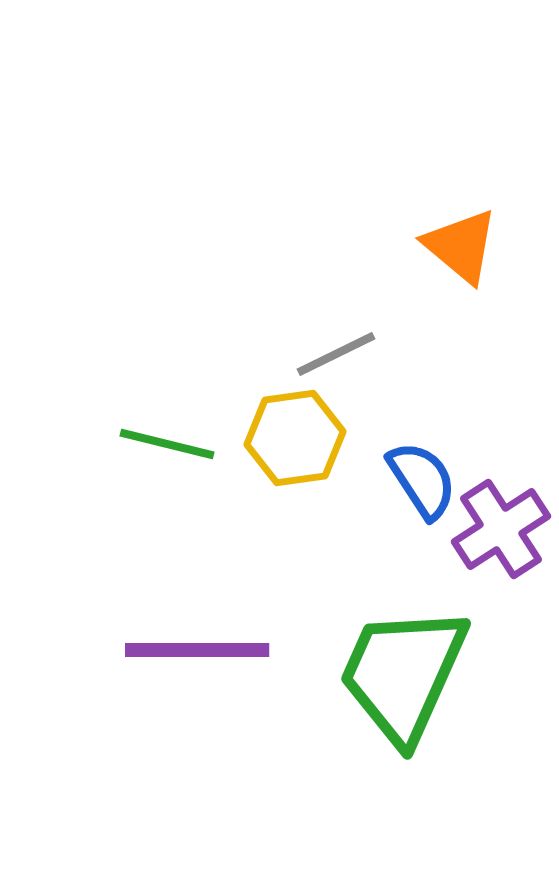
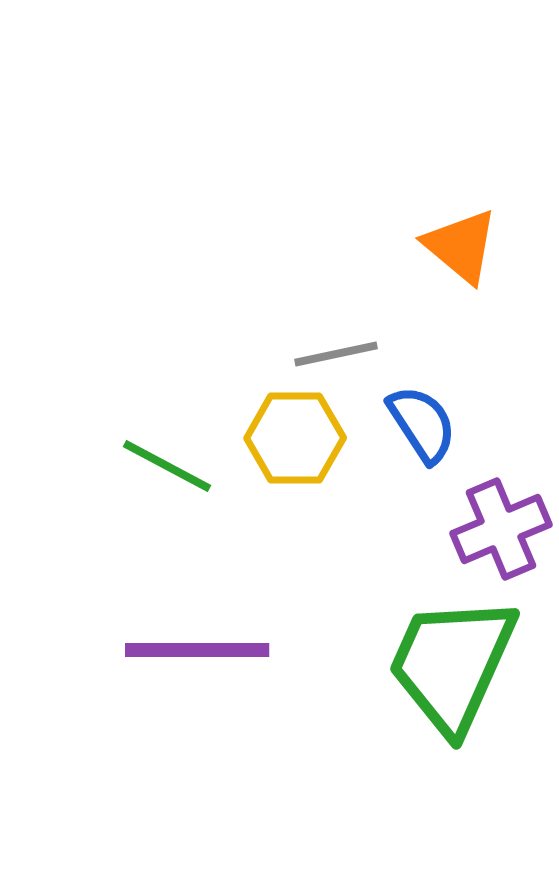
gray line: rotated 14 degrees clockwise
yellow hexagon: rotated 8 degrees clockwise
green line: moved 22 px down; rotated 14 degrees clockwise
blue semicircle: moved 56 px up
purple cross: rotated 10 degrees clockwise
green trapezoid: moved 49 px right, 10 px up
